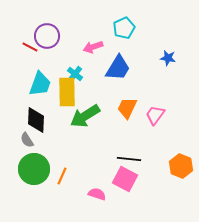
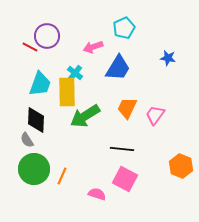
cyan cross: moved 1 px up
black line: moved 7 px left, 10 px up
